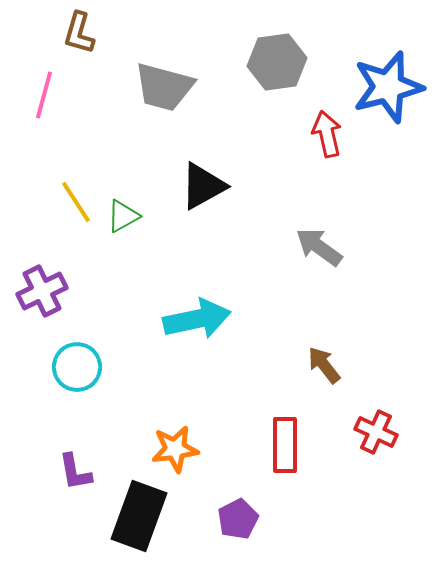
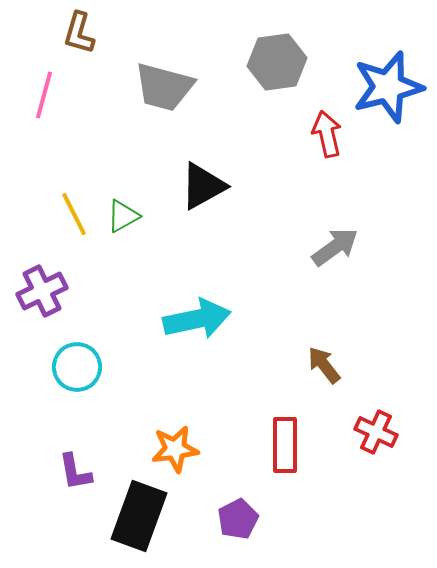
yellow line: moved 2 px left, 12 px down; rotated 6 degrees clockwise
gray arrow: moved 16 px right; rotated 108 degrees clockwise
